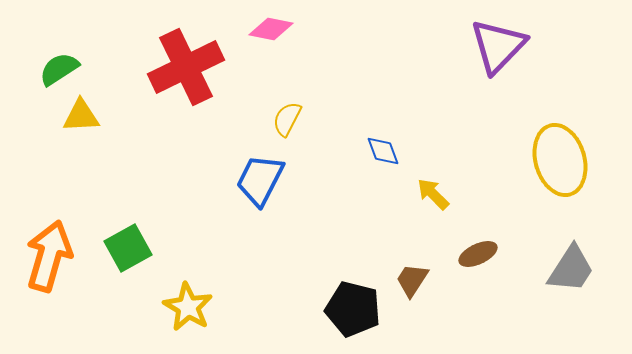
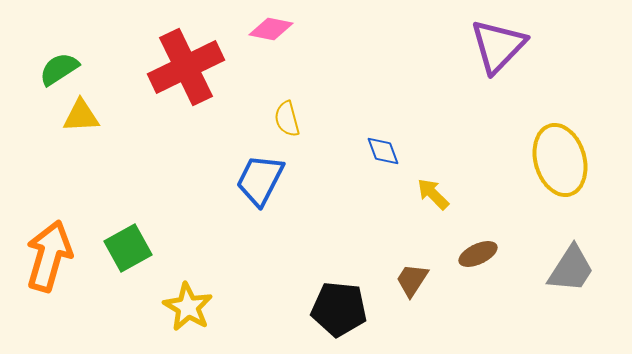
yellow semicircle: rotated 42 degrees counterclockwise
black pentagon: moved 14 px left; rotated 8 degrees counterclockwise
